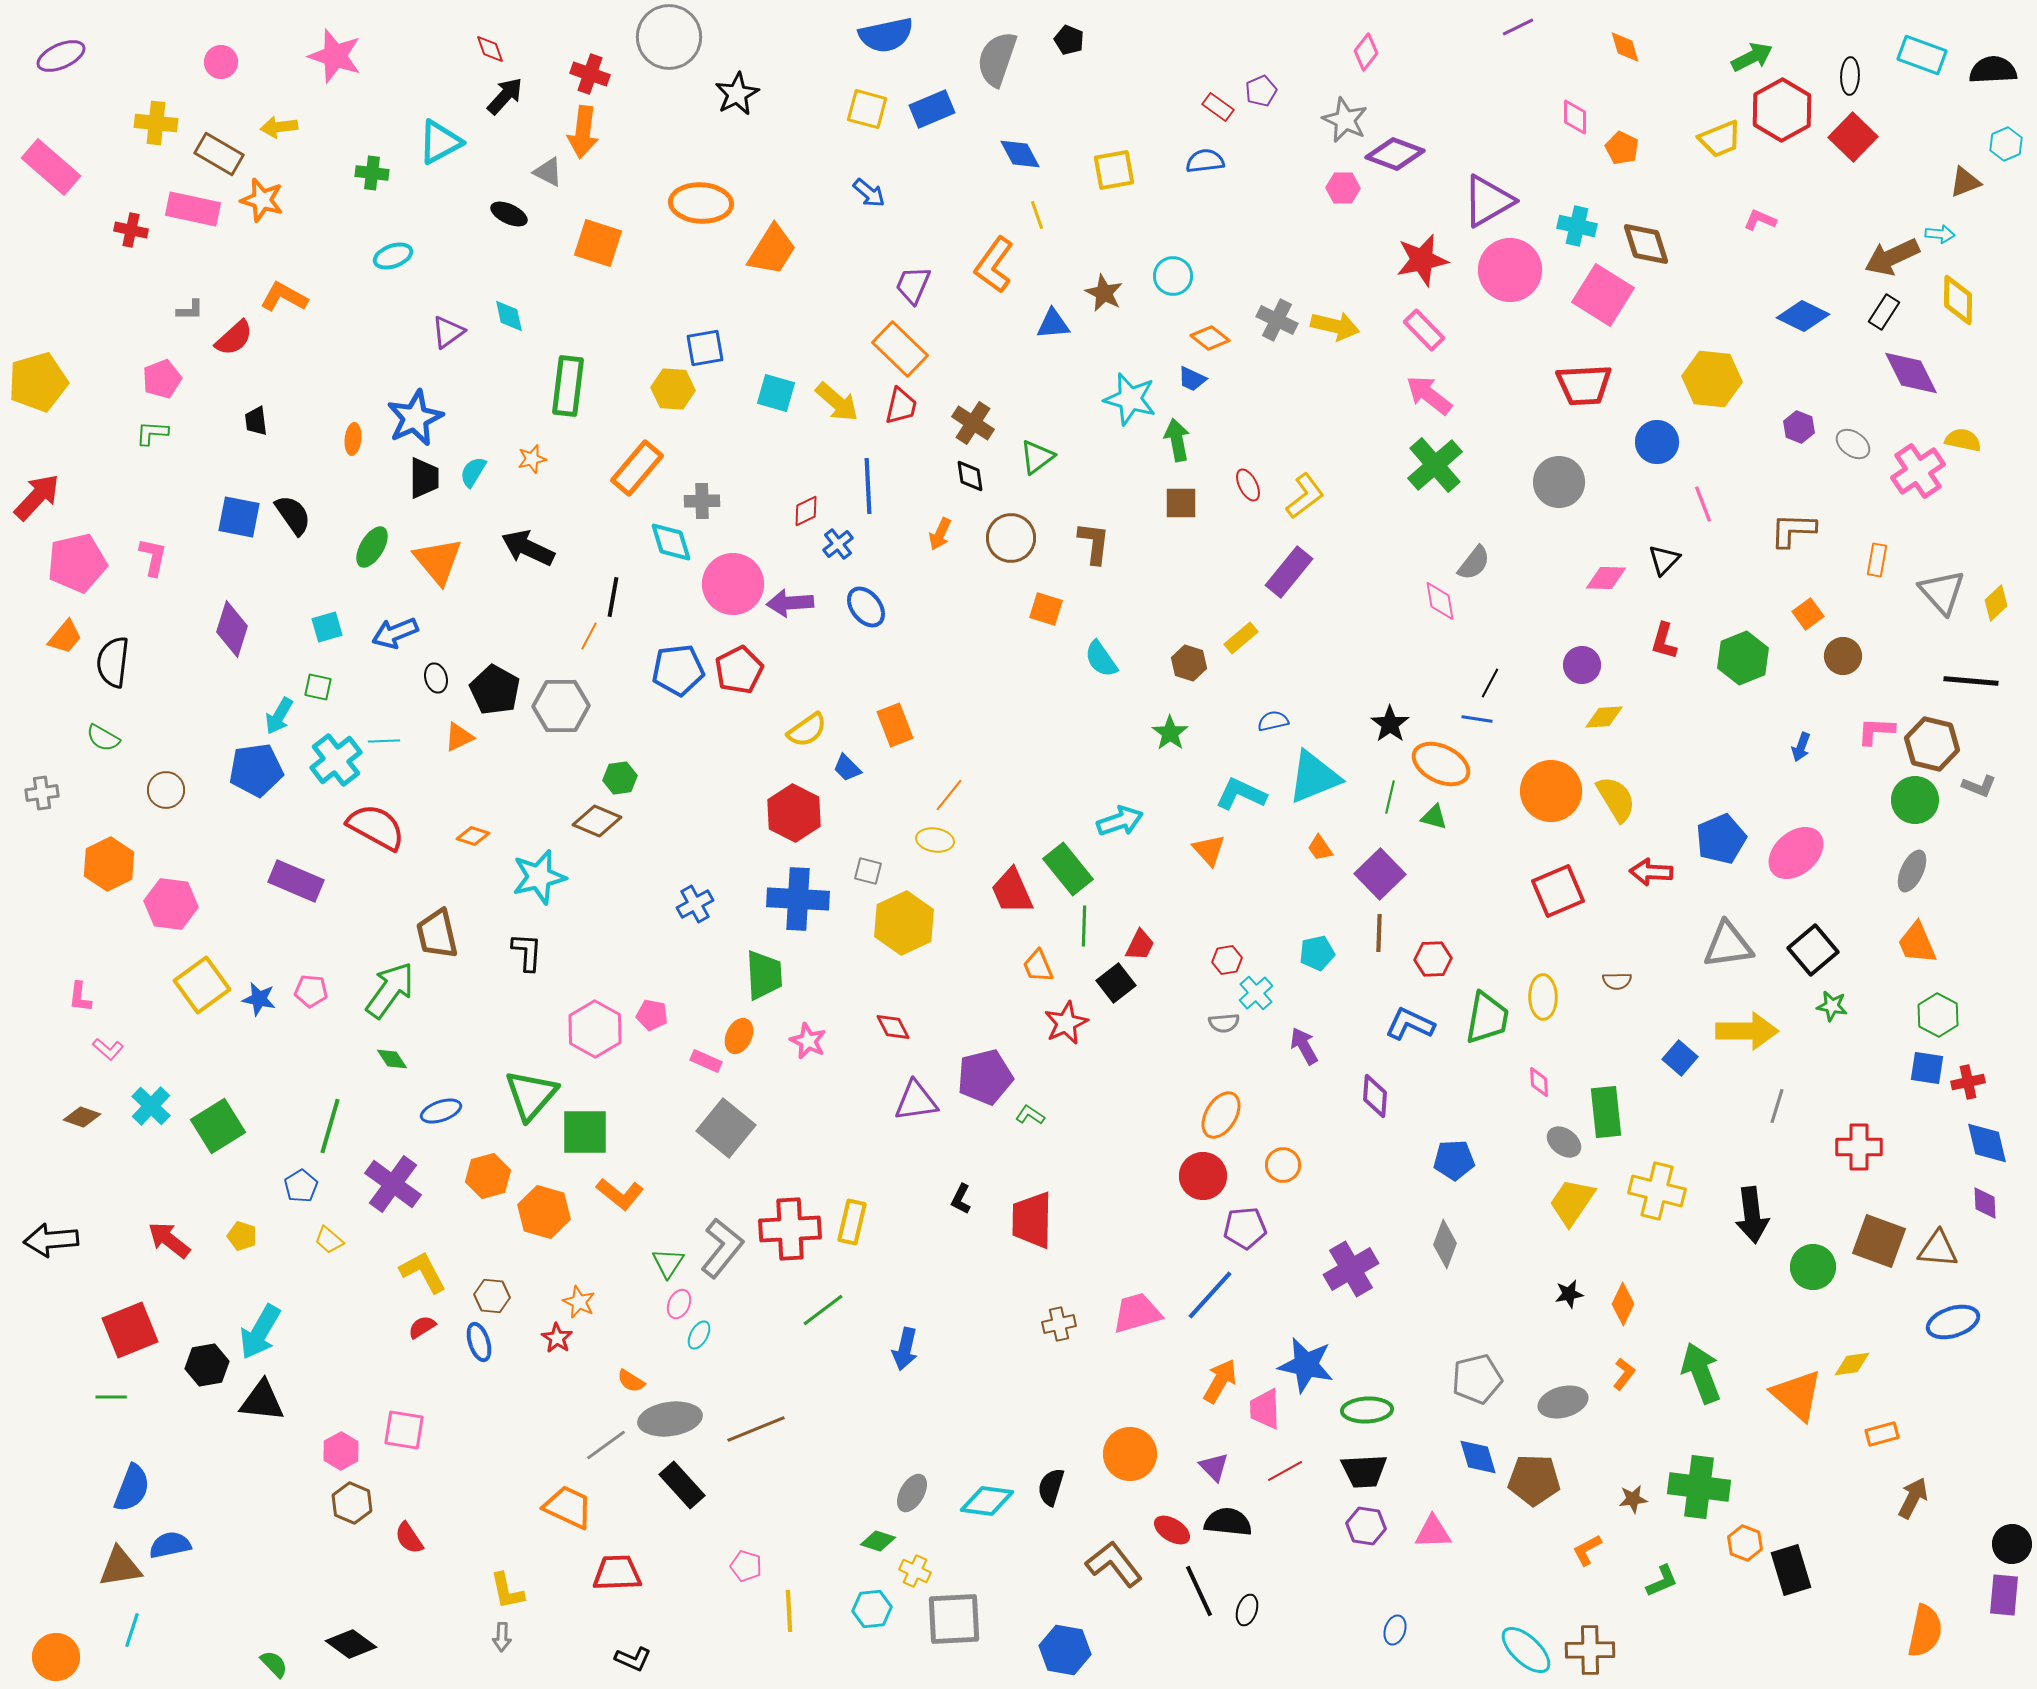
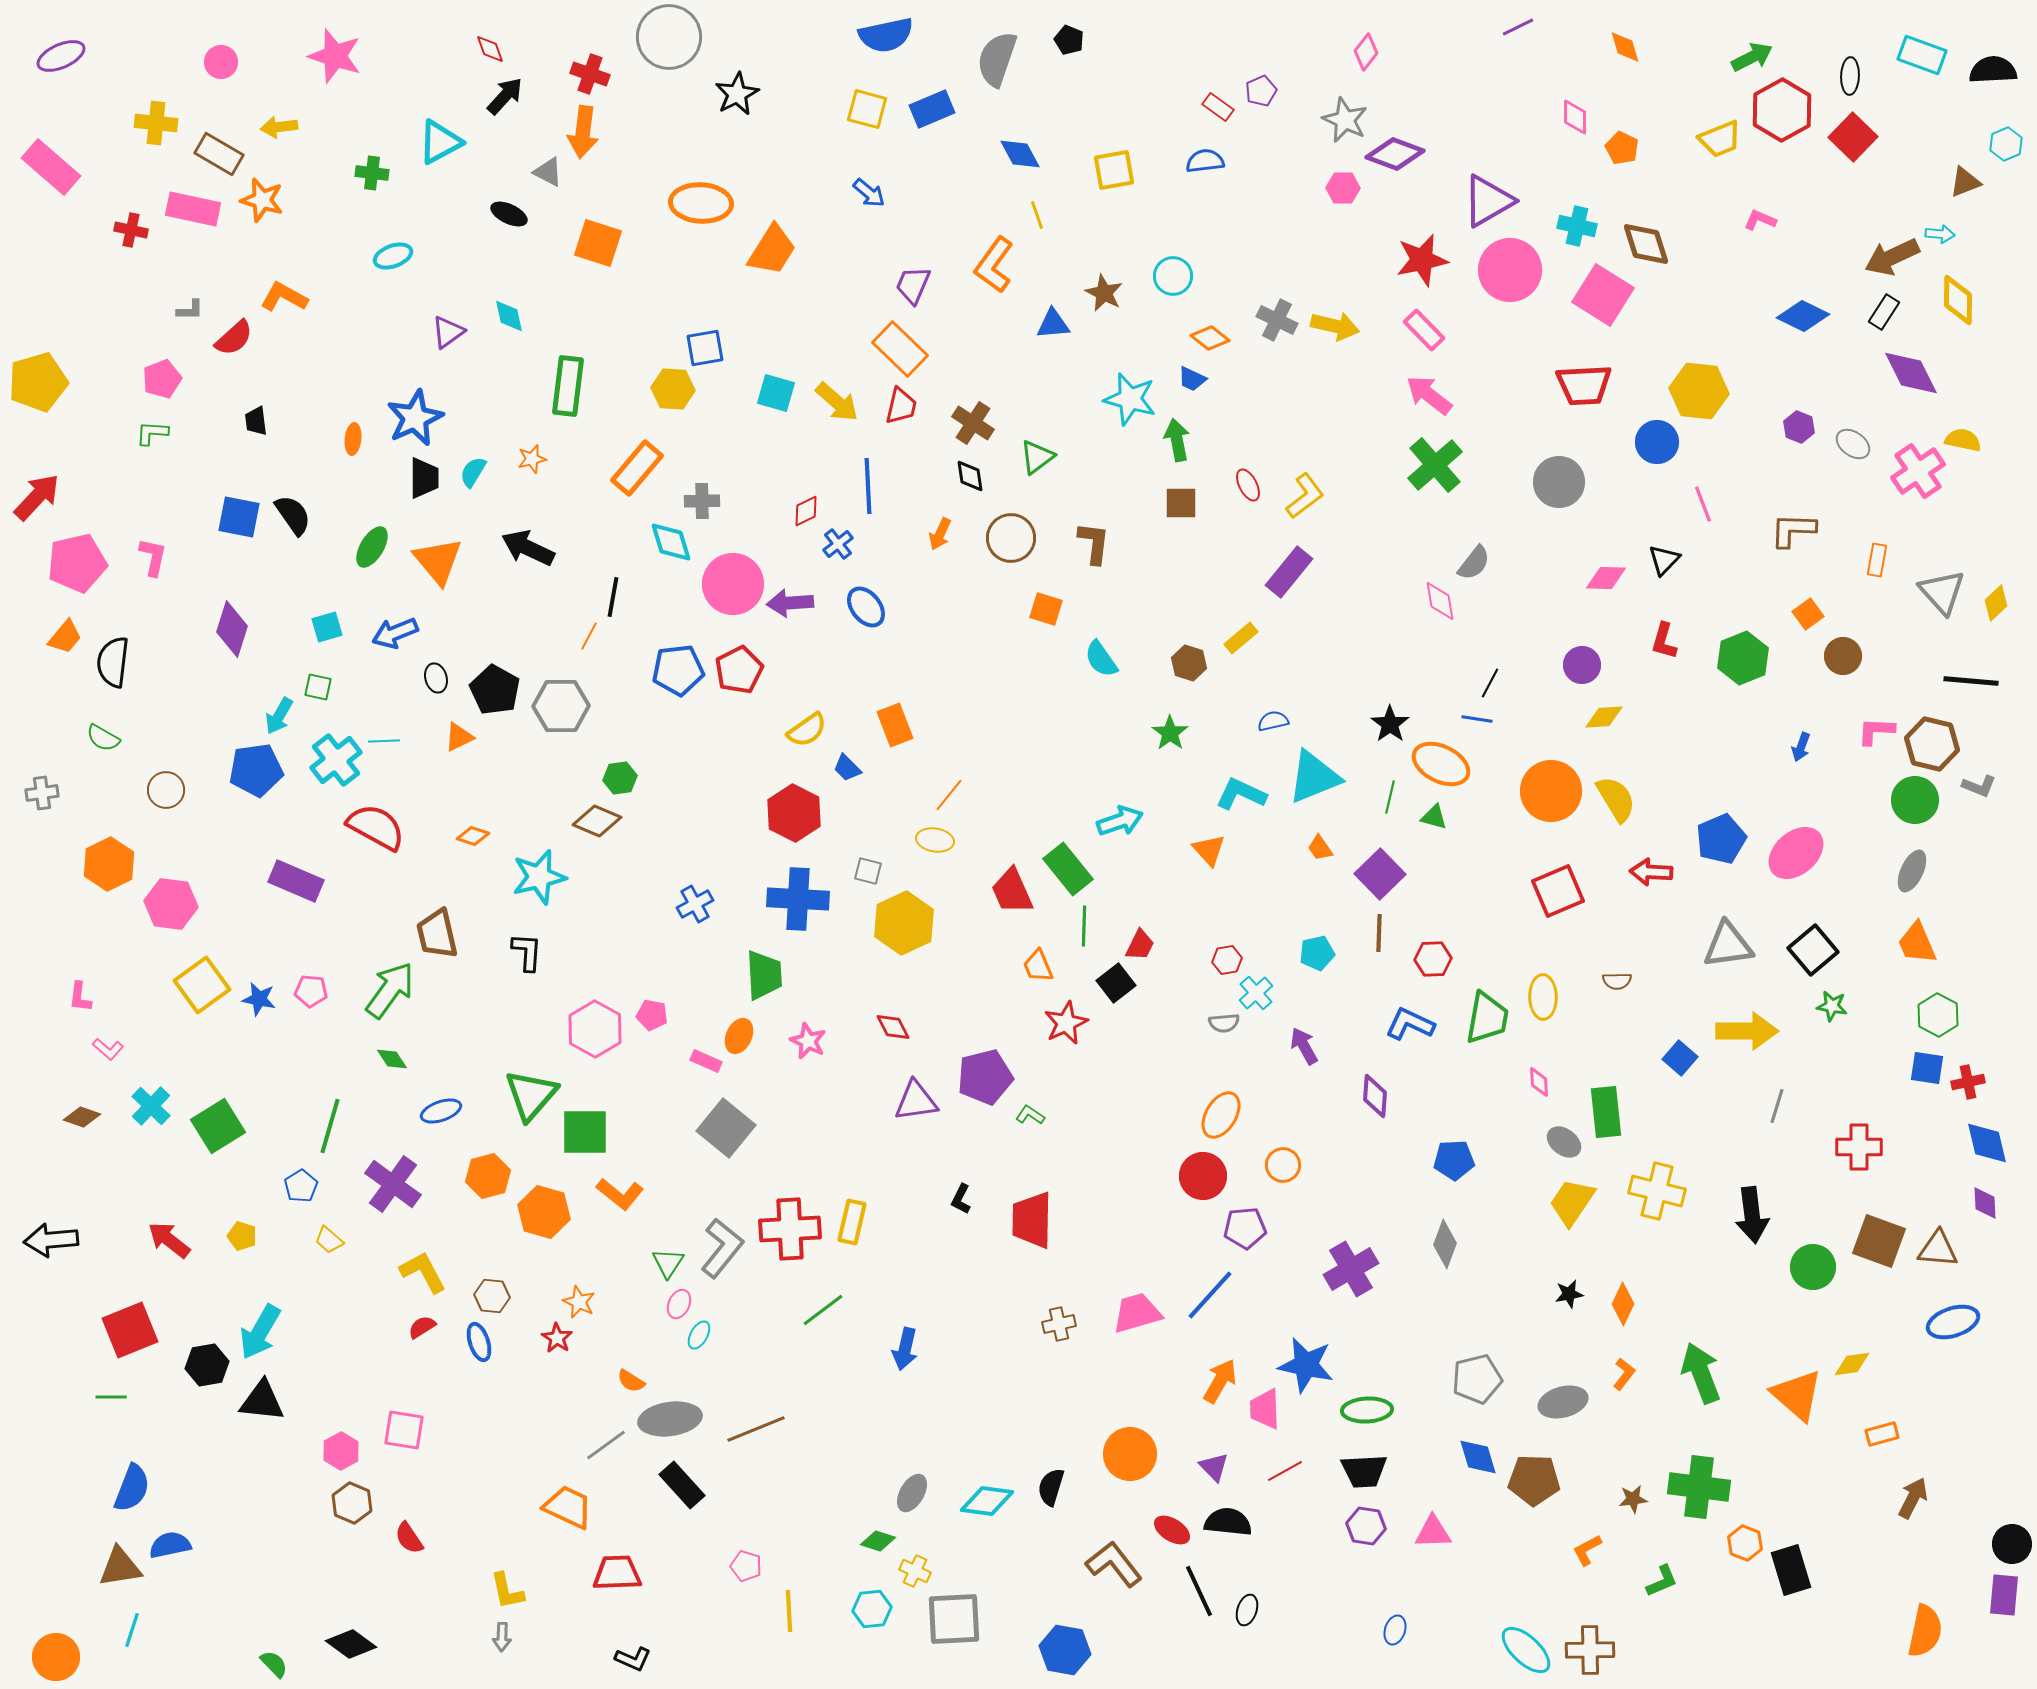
yellow hexagon at (1712, 379): moved 13 px left, 12 px down
